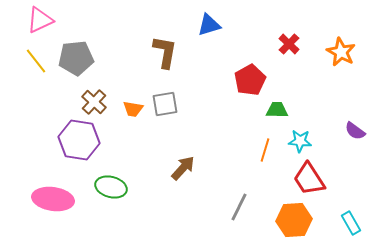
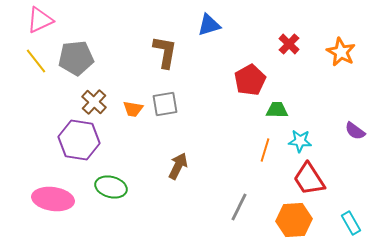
brown arrow: moved 5 px left, 2 px up; rotated 16 degrees counterclockwise
